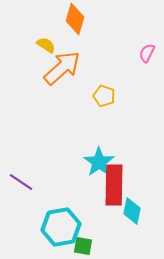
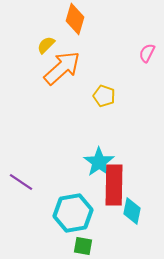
yellow semicircle: rotated 78 degrees counterclockwise
cyan hexagon: moved 12 px right, 14 px up
